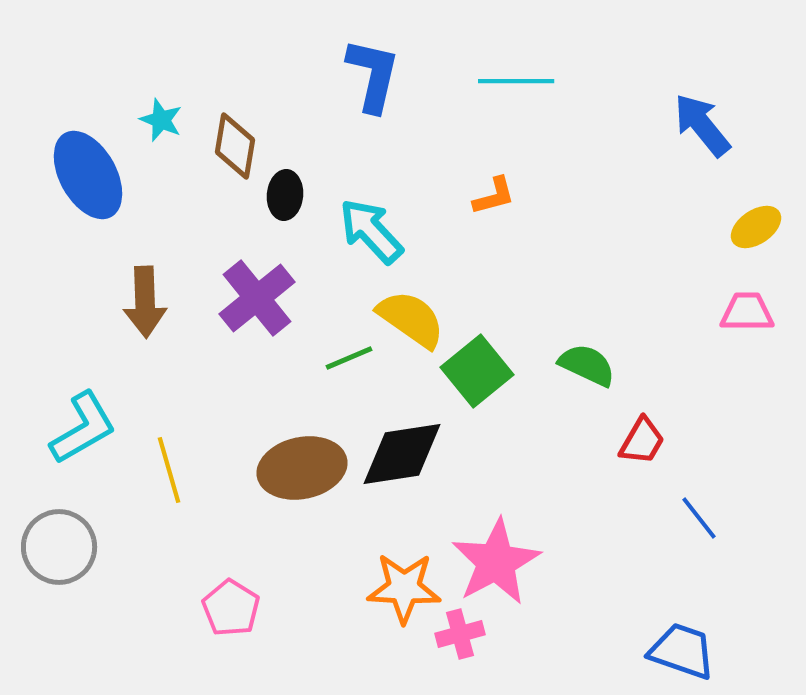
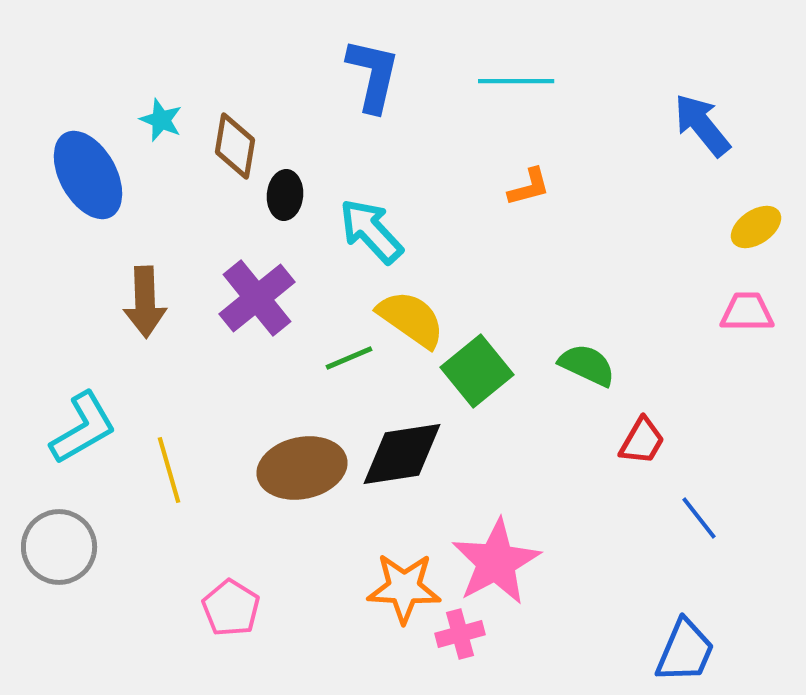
orange L-shape: moved 35 px right, 9 px up
blue trapezoid: moved 3 px right; rotated 94 degrees clockwise
